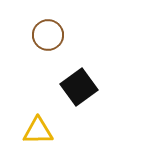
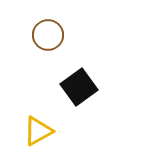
yellow triangle: rotated 28 degrees counterclockwise
